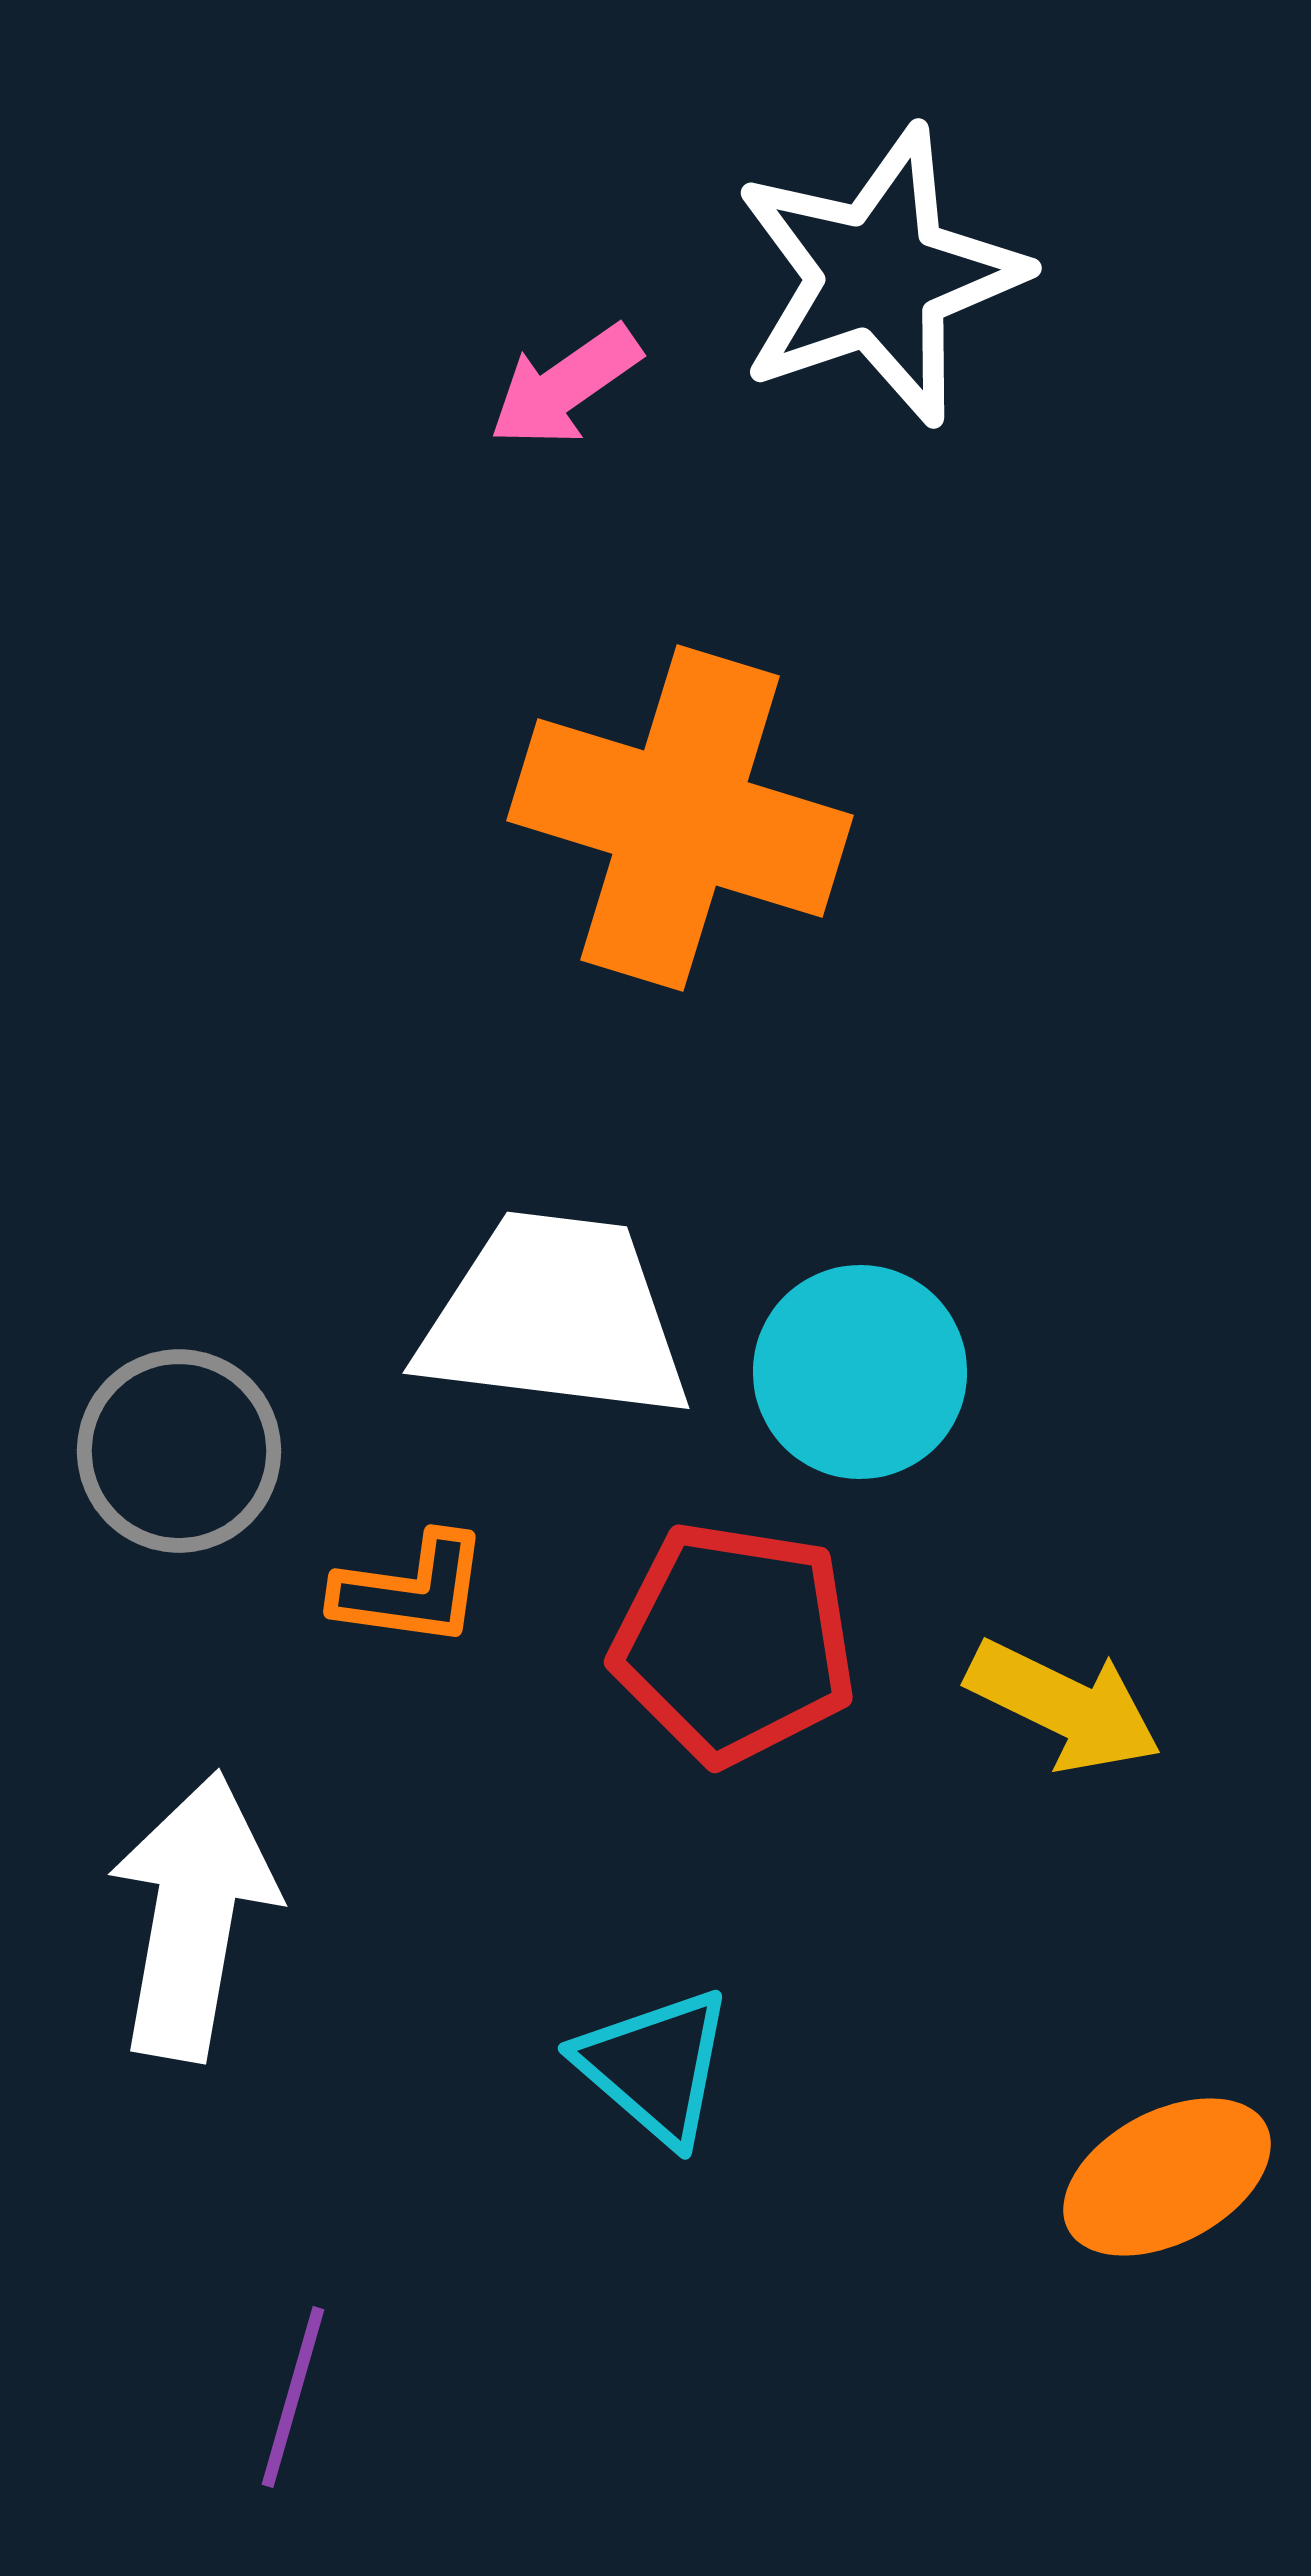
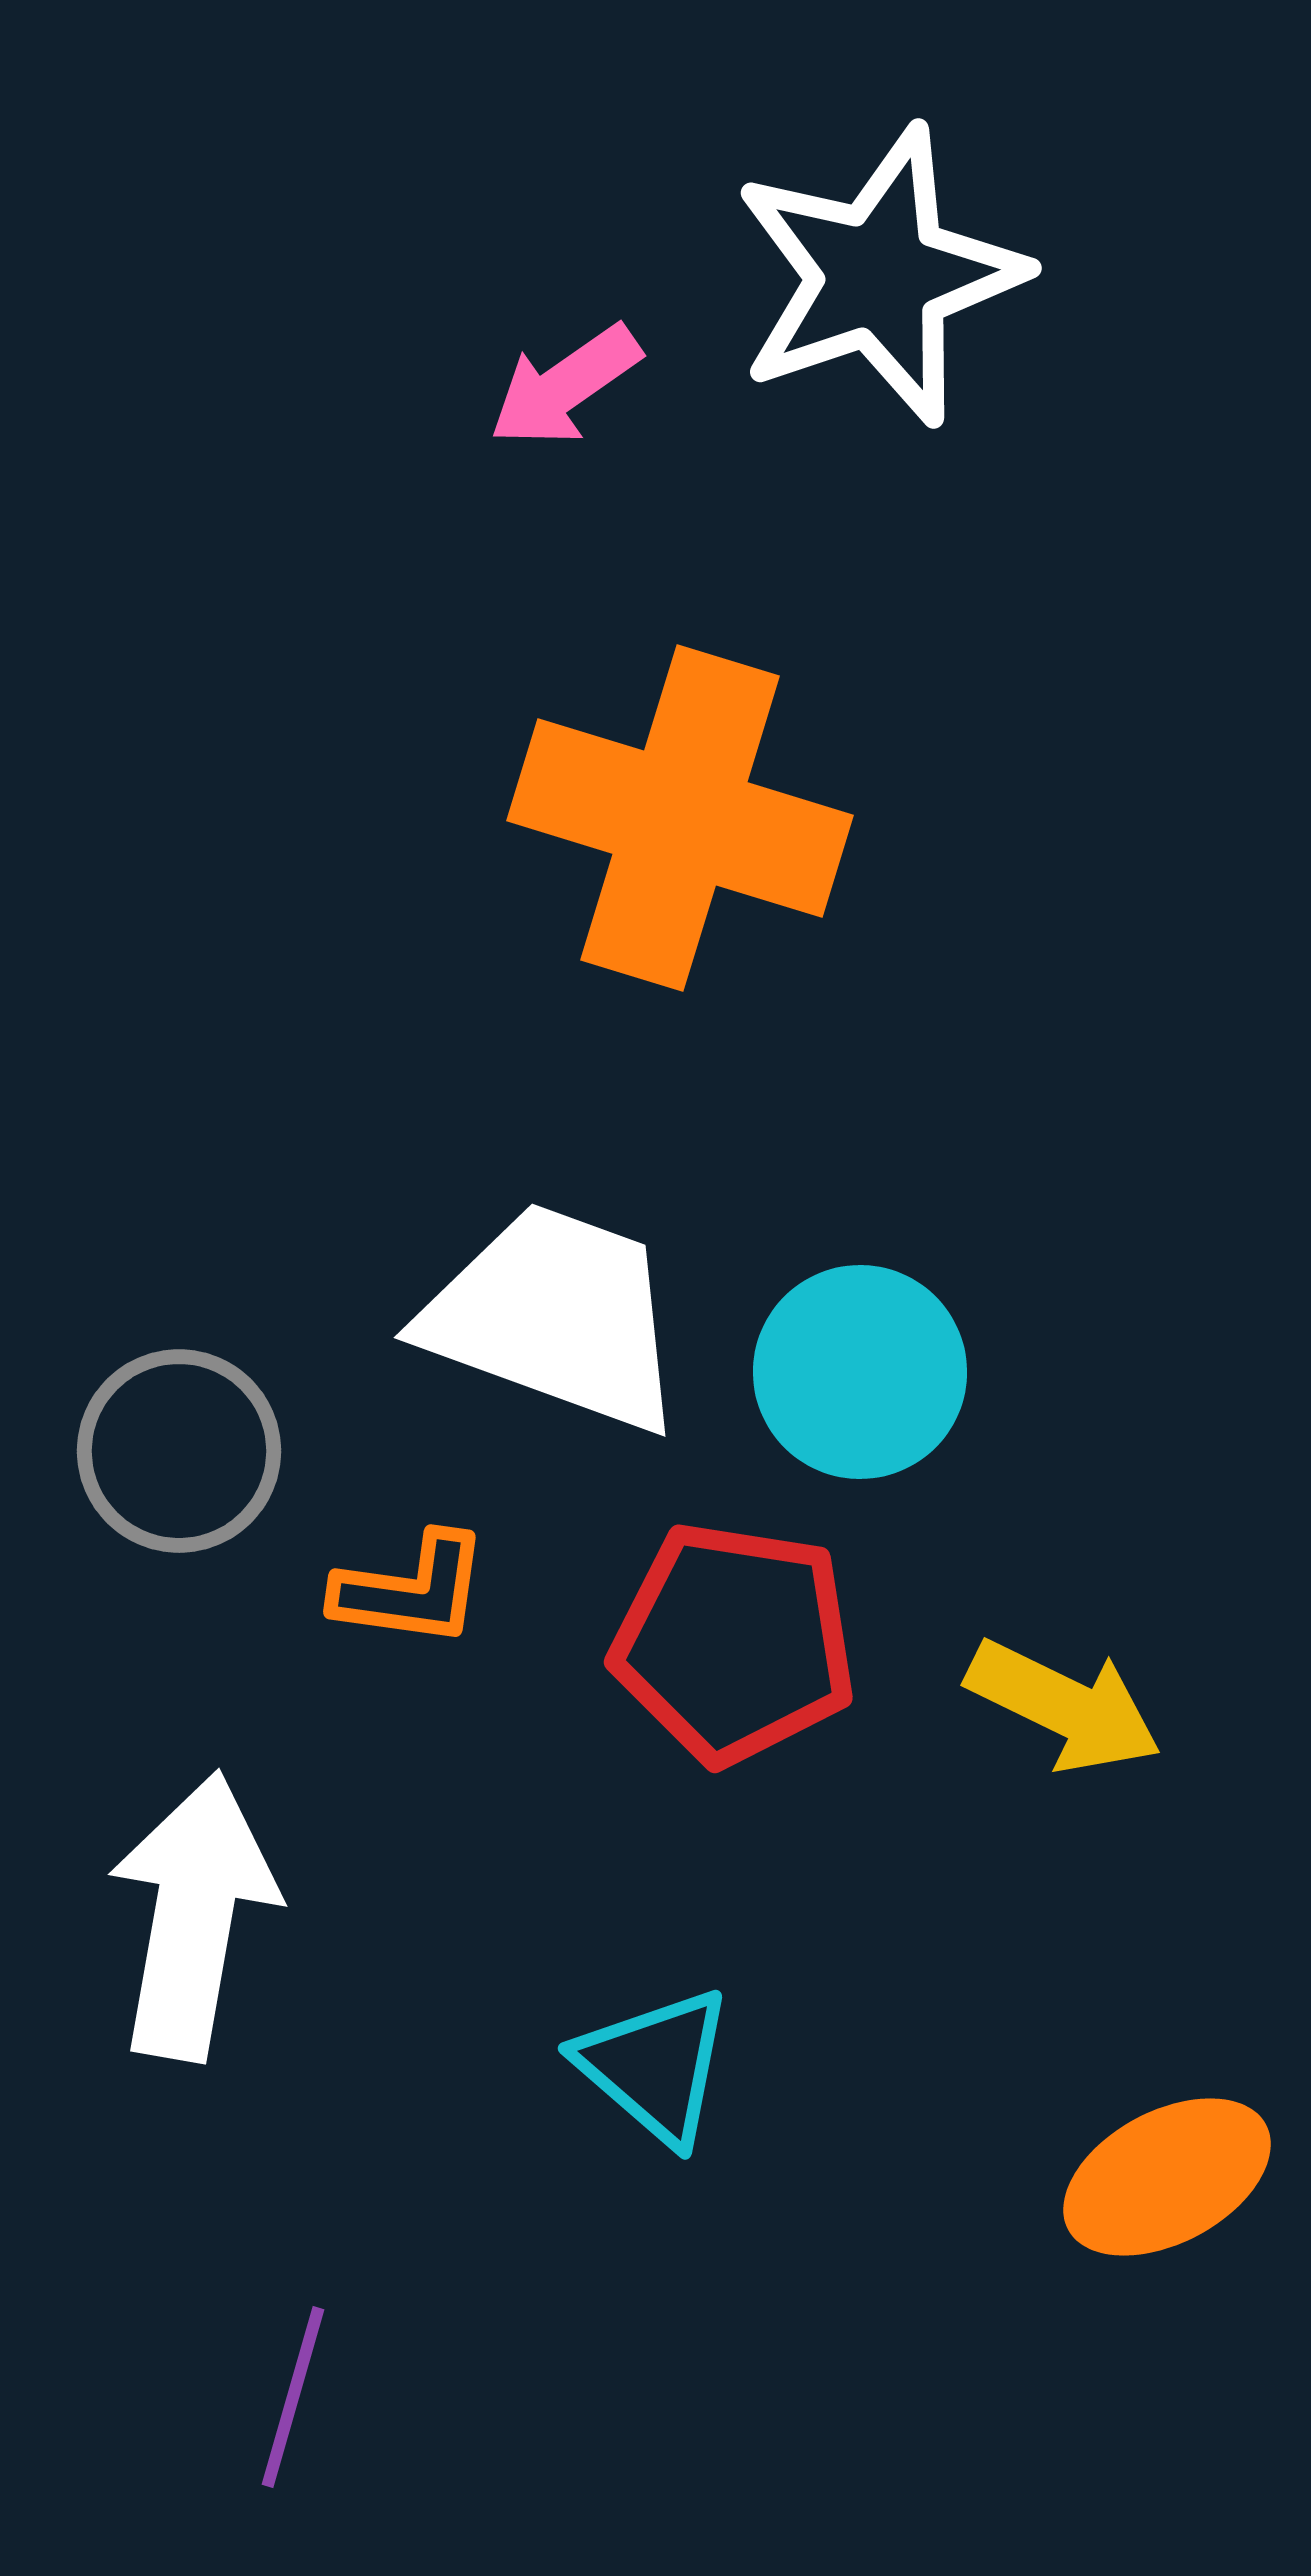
white trapezoid: rotated 13 degrees clockwise
